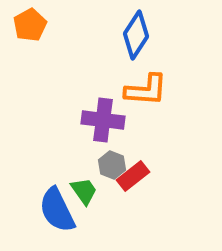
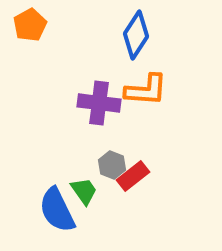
purple cross: moved 4 px left, 17 px up
